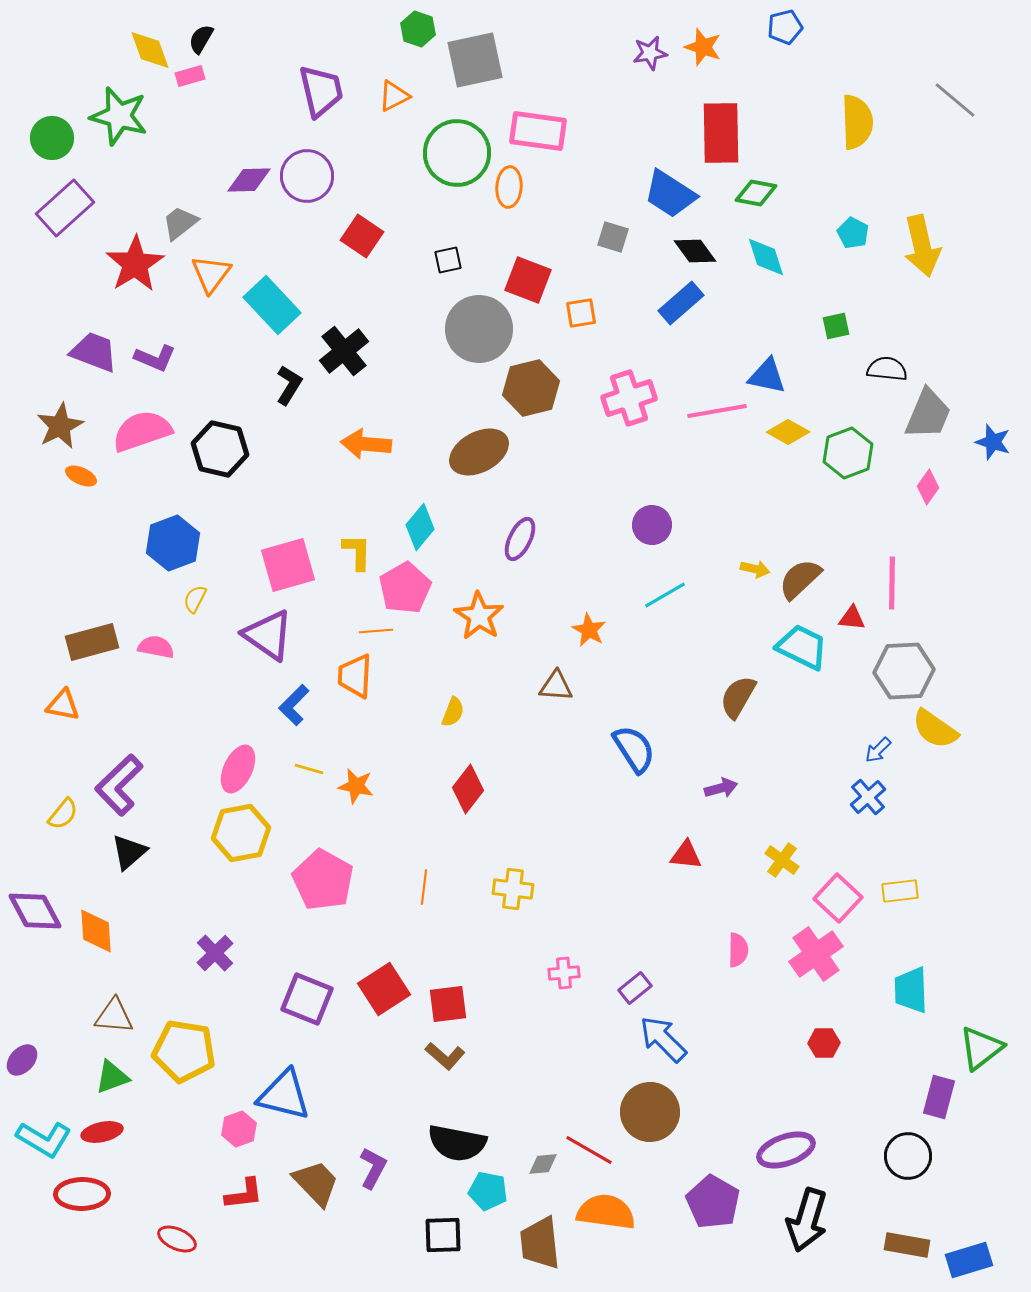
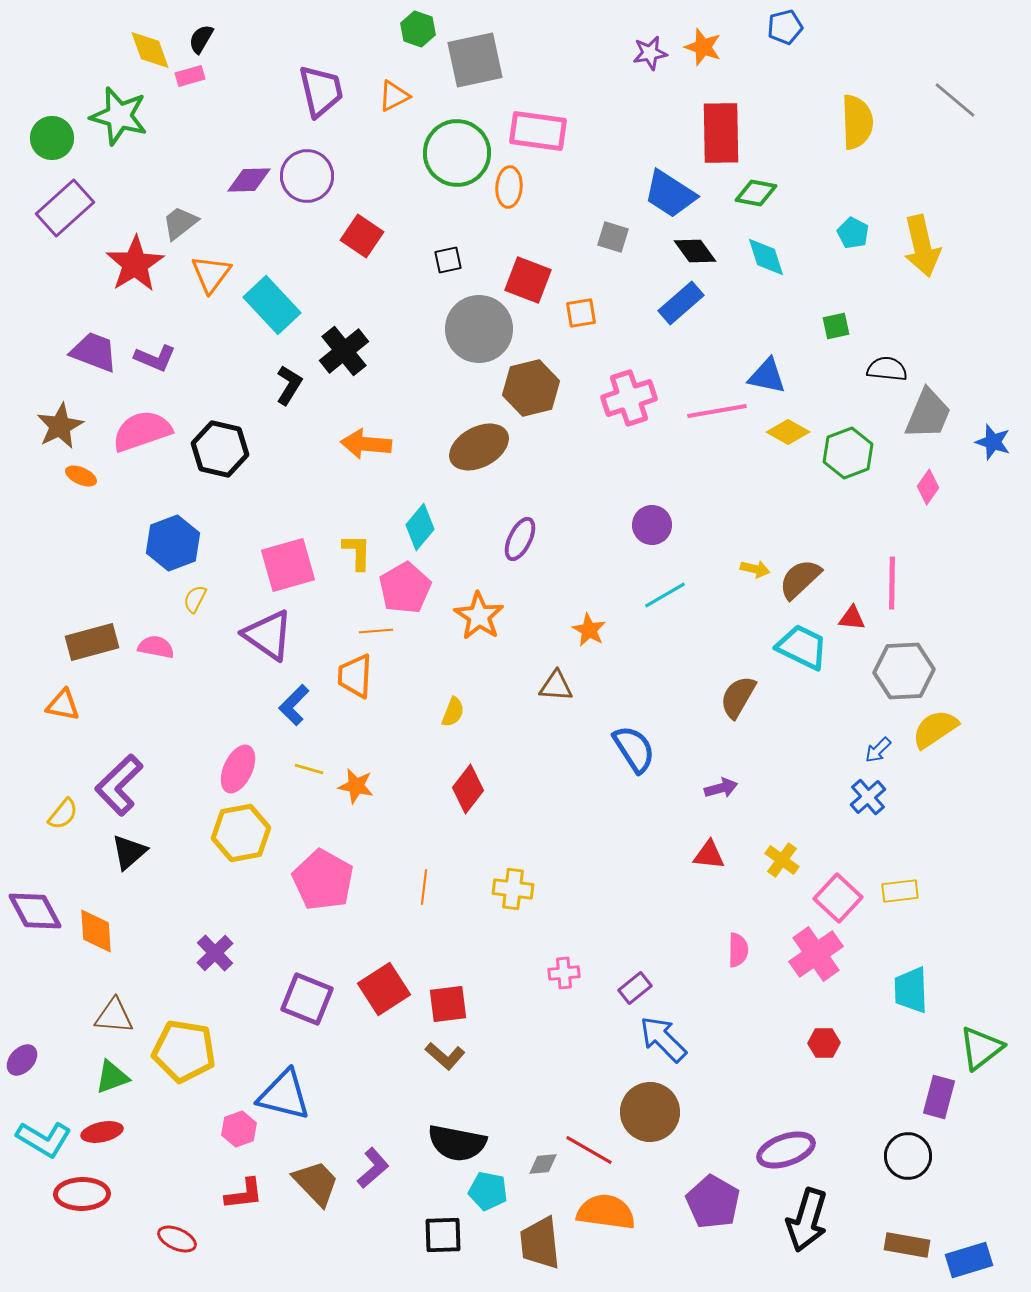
brown ellipse at (479, 452): moved 5 px up
yellow semicircle at (935, 729): rotated 111 degrees clockwise
red triangle at (686, 855): moved 23 px right
purple L-shape at (373, 1168): rotated 21 degrees clockwise
